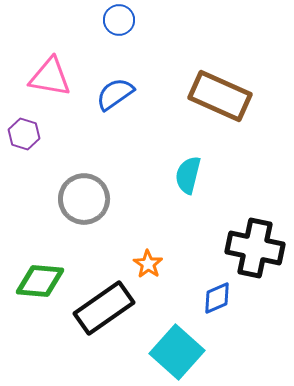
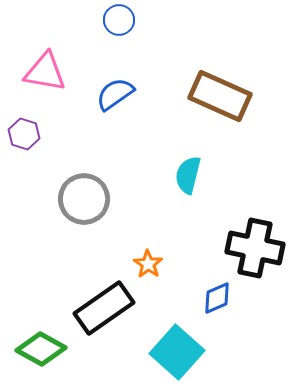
pink triangle: moved 5 px left, 5 px up
green diamond: moved 1 px right, 68 px down; rotated 24 degrees clockwise
